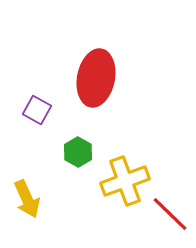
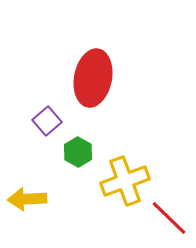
red ellipse: moved 3 px left
purple square: moved 10 px right, 11 px down; rotated 20 degrees clockwise
yellow arrow: rotated 111 degrees clockwise
red line: moved 1 px left, 4 px down
